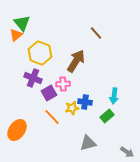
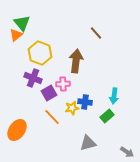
brown arrow: rotated 25 degrees counterclockwise
